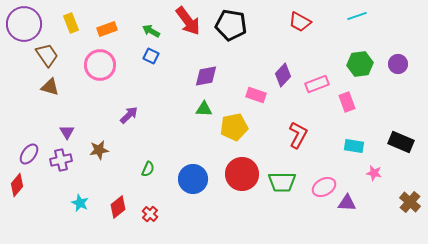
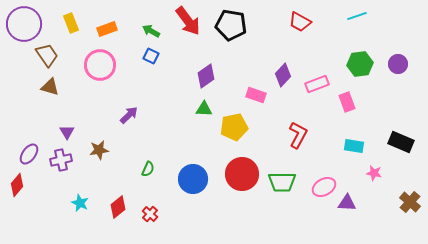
purple diamond at (206, 76): rotated 25 degrees counterclockwise
